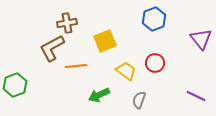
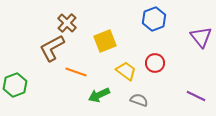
brown cross: rotated 36 degrees counterclockwise
purple triangle: moved 2 px up
orange line: moved 6 px down; rotated 25 degrees clockwise
gray semicircle: rotated 90 degrees clockwise
